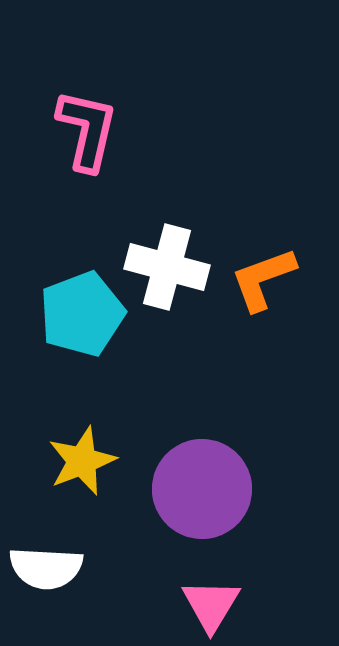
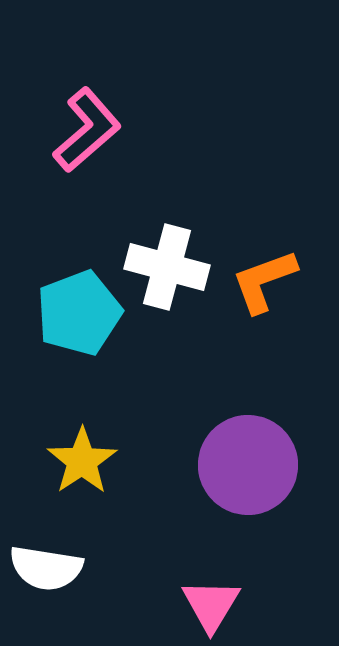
pink L-shape: rotated 36 degrees clockwise
orange L-shape: moved 1 px right, 2 px down
cyan pentagon: moved 3 px left, 1 px up
yellow star: rotated 12 degrees counterclockwise
purple circle: moved 46 px right, 24 px up
white semicircle: rotated 6 degrees clockwise
